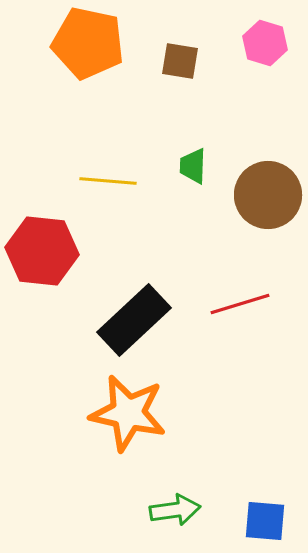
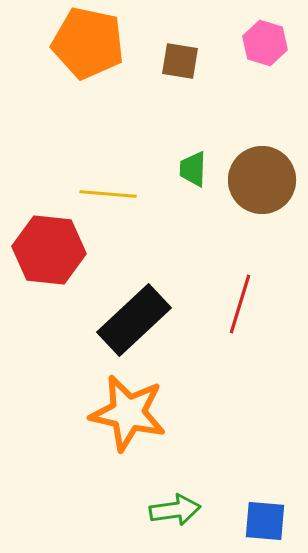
green trapezoid: moved 3 px down
yellow line: moved 13 px down
brown circle: moved 6 px left, 15 px up
red hexagon: moved 7 px right, 1 px up
red line: rotated 56 degrees counterclockwise
